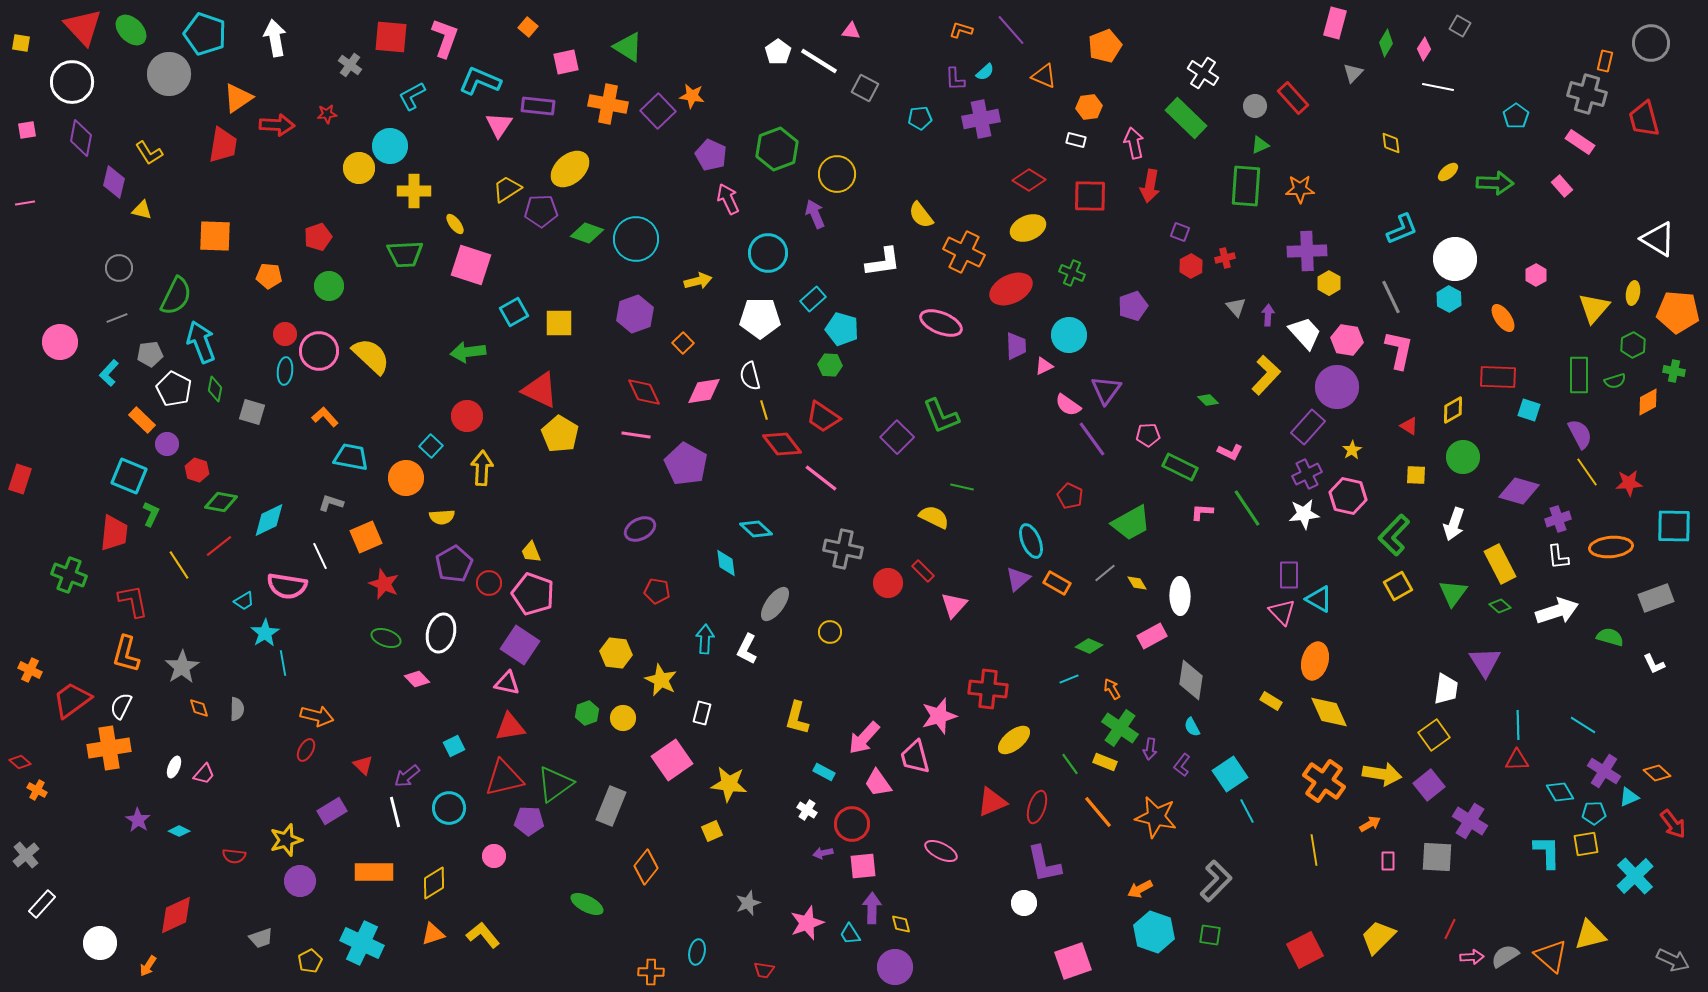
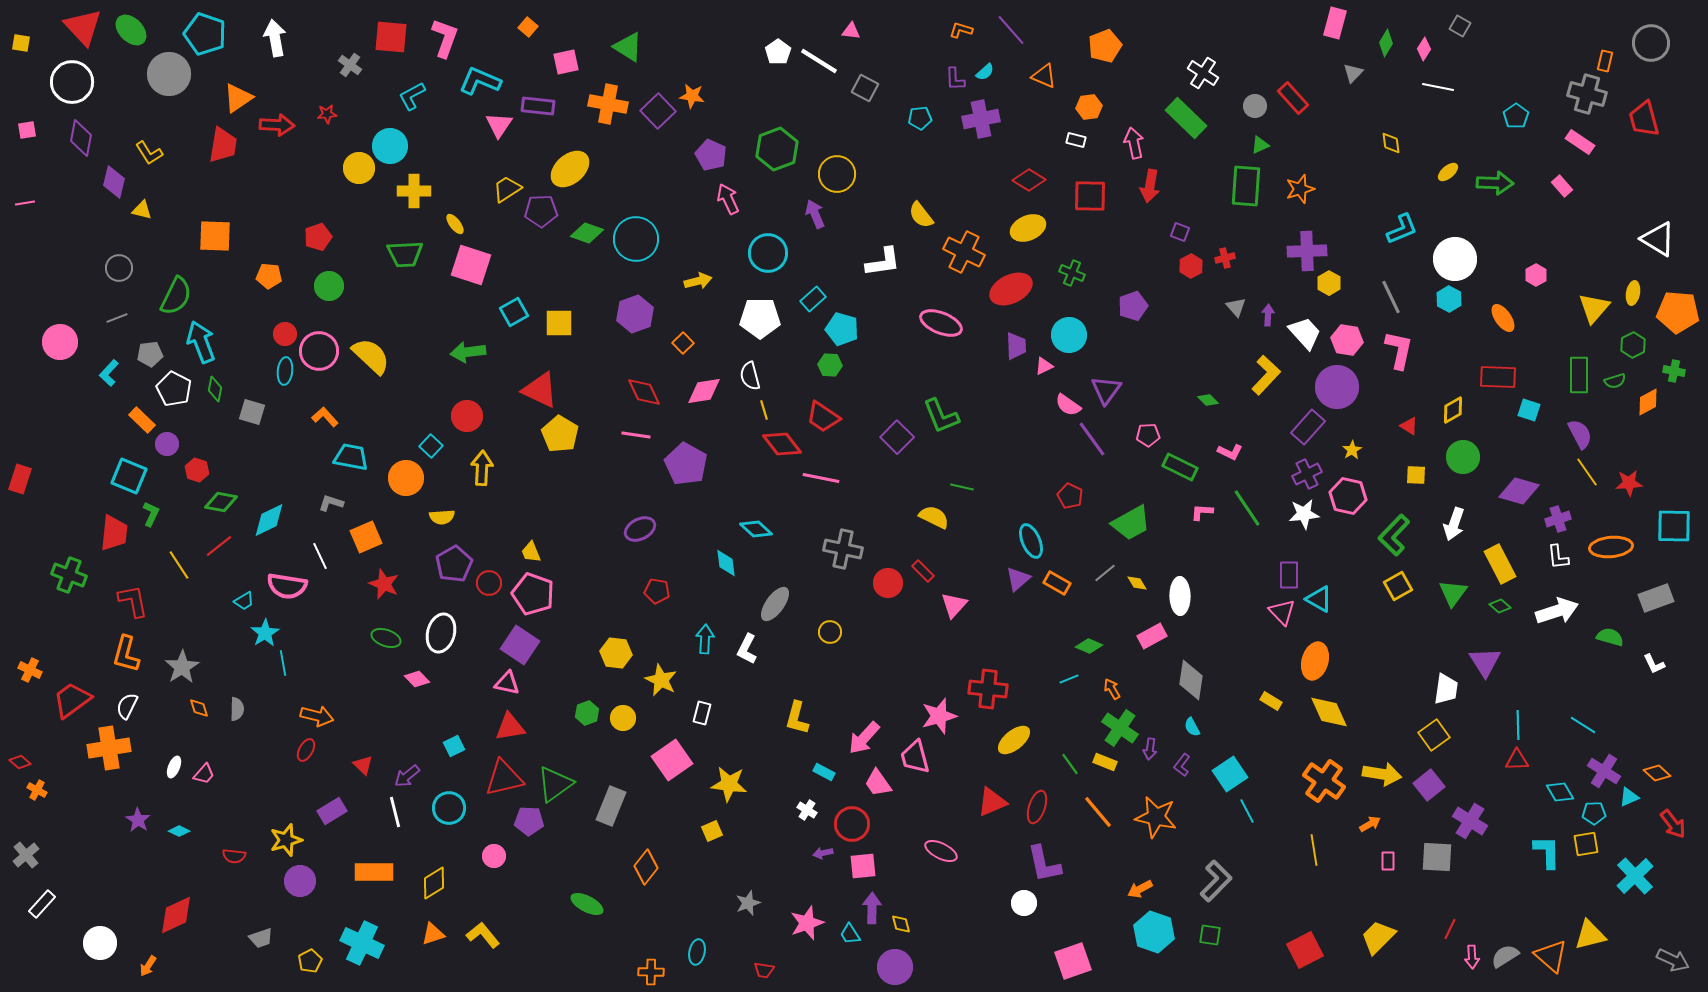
orange star at (1300, 189): rotated 16 degrees counterclockwise
pink line at (821, 478): rotated 27 degrees counterclockwise
white semicircle at (121, 706): moved 6 px right
pink arrow at (1472, 957): rotated 90 degrees clockwise
